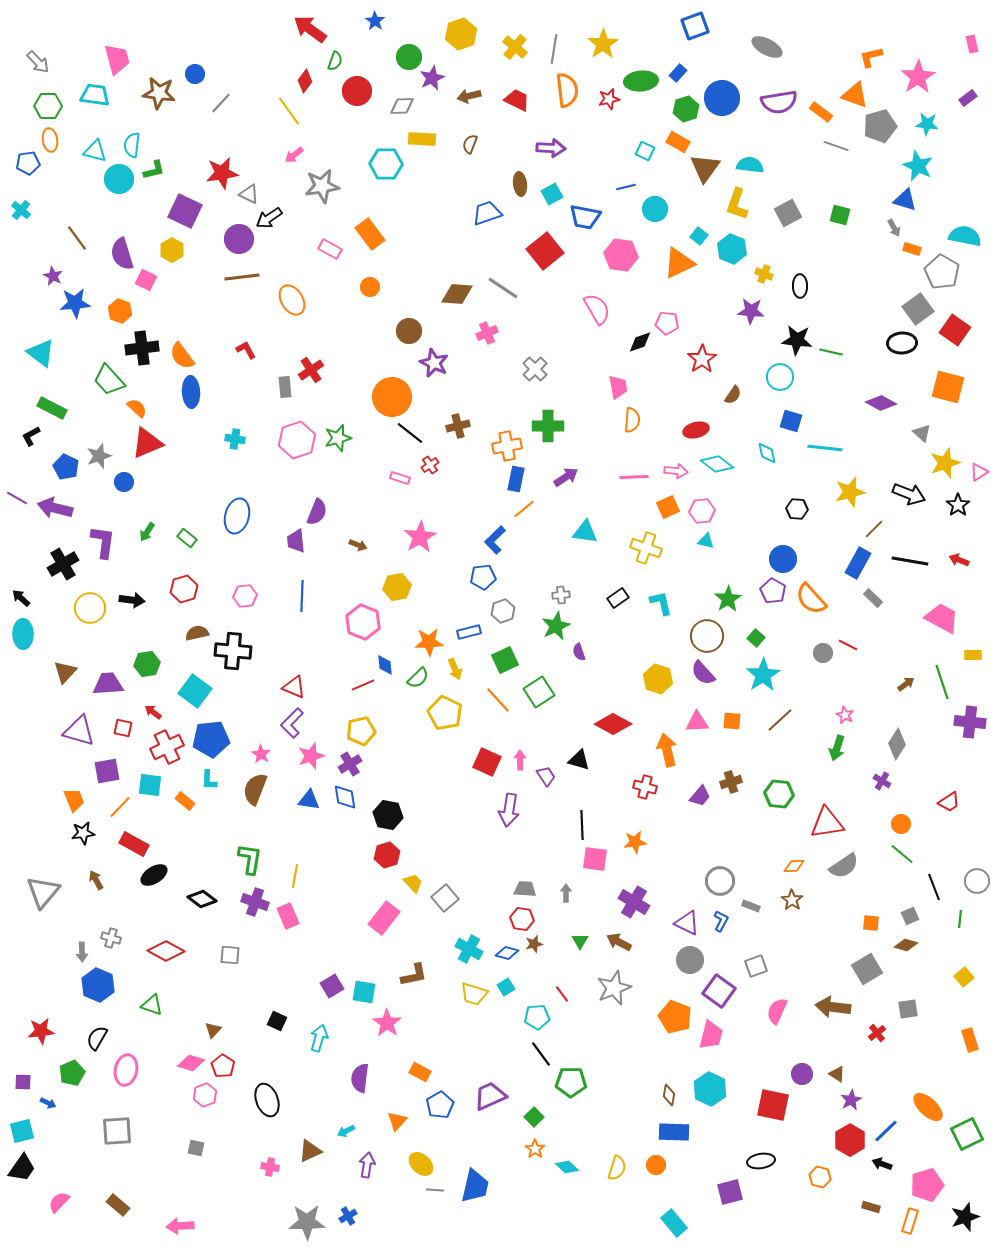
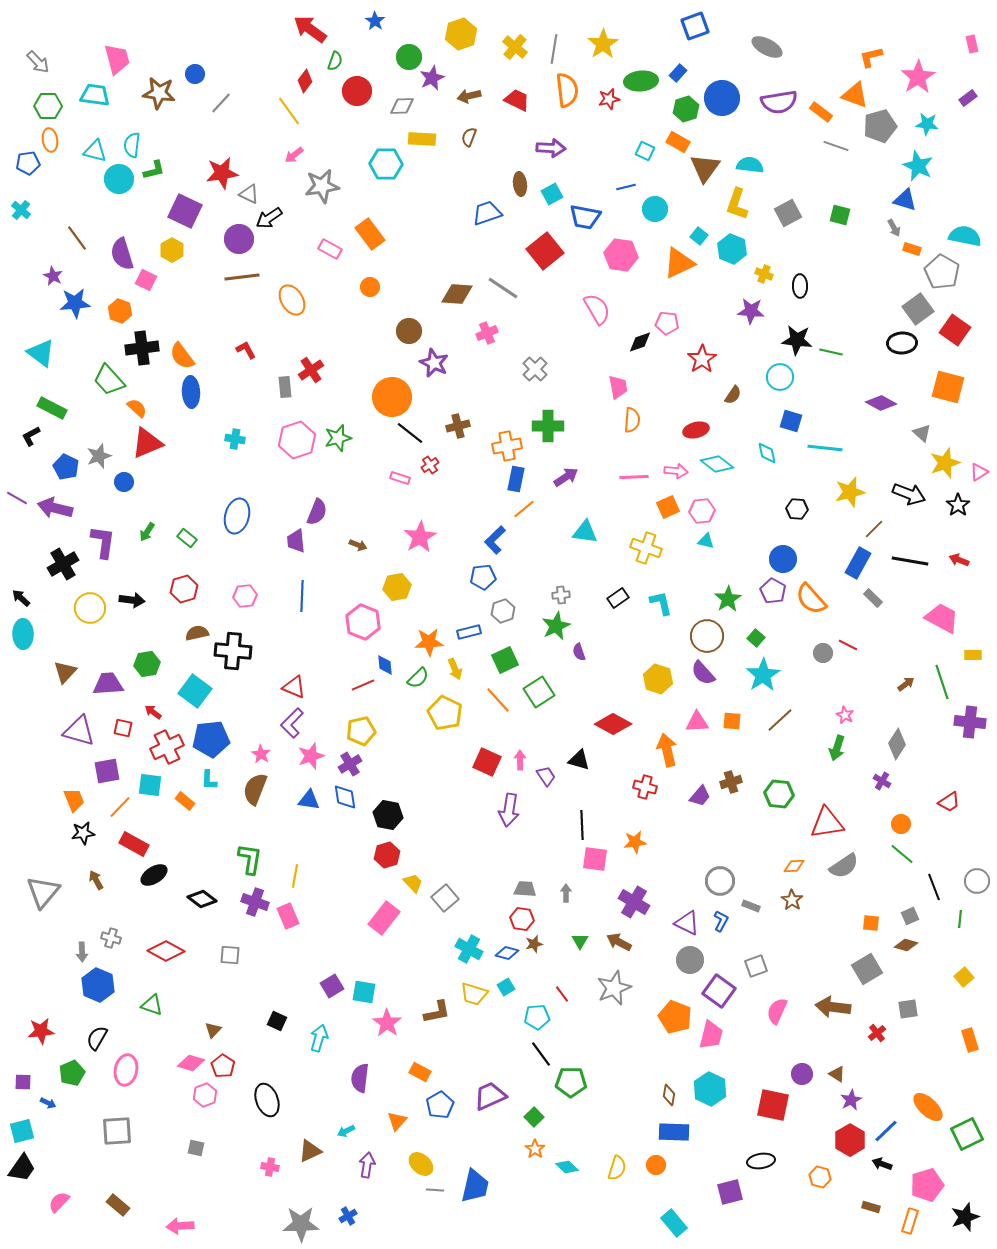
brown semicircle at (470, 144): moved 1 px left, 7 px up
brown L-shape at (414, 975): moved 23 px right, 37 px down
gray star at (307, 1222): moved 6 px left, 2 px down
